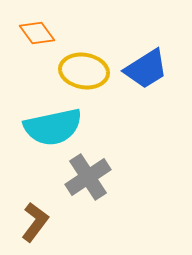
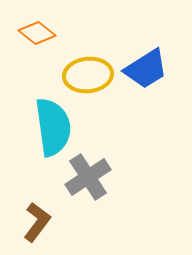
orange diamond: rotated 15 degrees counterclockwise
yellow ellipse: moved 4 px right, 4 px down; rotated 15 degrees counterclockwise
cyan semicircle: rotated 86 degrees counterclockwise
brown L-shape: moved 2 px right
